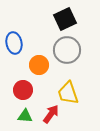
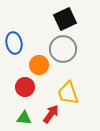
gray circle: moved 4 px left, 1 px up
red circle: moved 2 px right, 3 px up
green triangle: moved 1 px left, 2 px down
